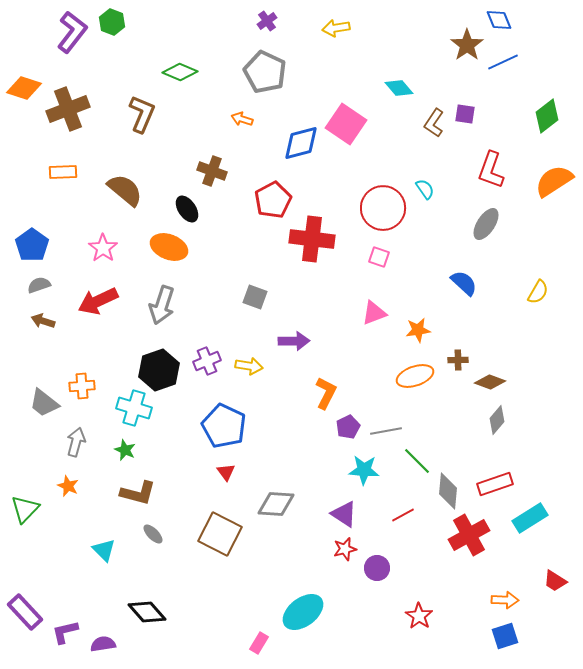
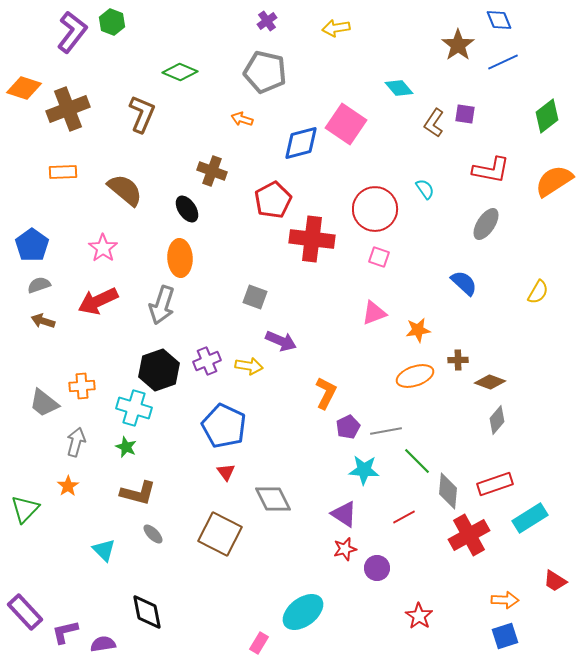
brown star at (467, 45): moved 9 px left
gray pentagon at (265, 72): rotated 12 degrees counterclockwise
red L-shape at (491, 170): rotated 99 degrees counterclockwise
red circle at (383, 208): moved 8 px left, 1 px down
orange ellipse at (169, 247): moved 11 px right, 11 px down; rotated 66 degrees clockwise
purple arrow at (294, 341): moved 13 px left; rotated 24 degrees clockwise
green star at (125, 450): moved 1 px right, 3 px up
orange star at (68, 486): rotated 15 degrees clockwise
gray diamond at (276, 504): moved 3 px left, 5 px up; rotated 60 degrees clockwise
red line at (403, 515): moved 1 px right, 2 px down
black diamond at (147, 612): rotated 30 degrees clockwise
